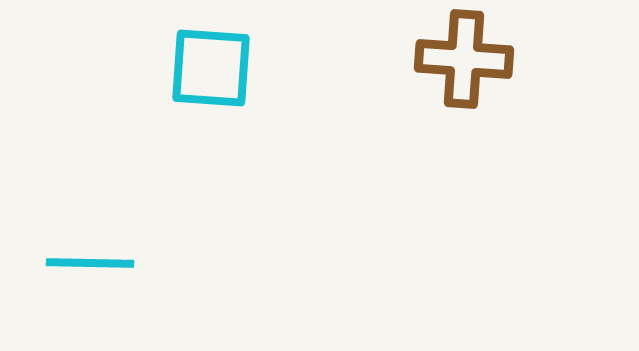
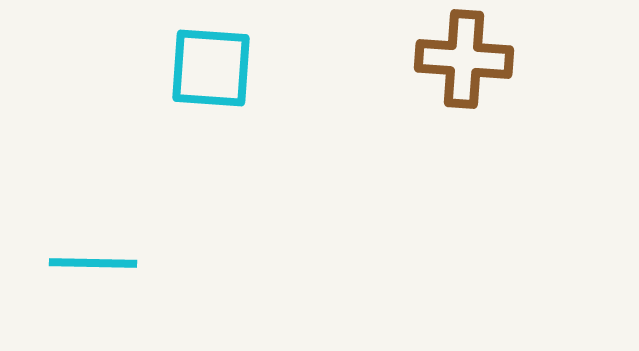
cyan line: moved 3 px right
